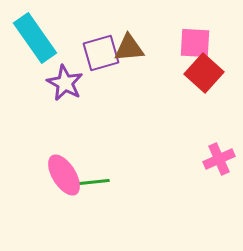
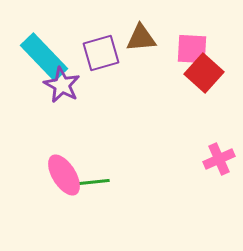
cyan rectangle: moved 9 px right, 19 px down; rotated 9 degrees counterclockwise
pink square: moved 3 px left, 6 px down
brown triangle: moved 12 px right, 10 px up
purple star: moved 3 px left, 2 px down
